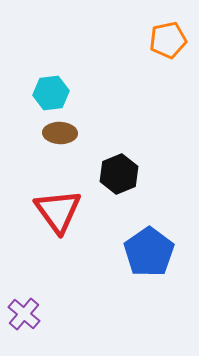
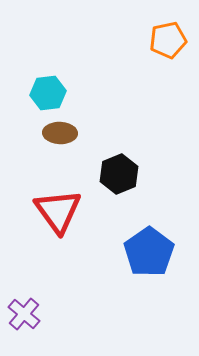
cyan hexagon: moved 3 px left
